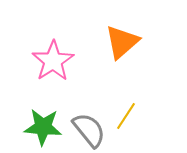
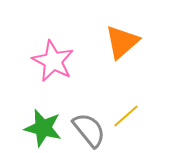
pink star: rotated 12 degrees counterclockwise
yellow line: rotated 16 degrees clockwise
green star: moved 1 px down; rotated 9 degrees clockwise
